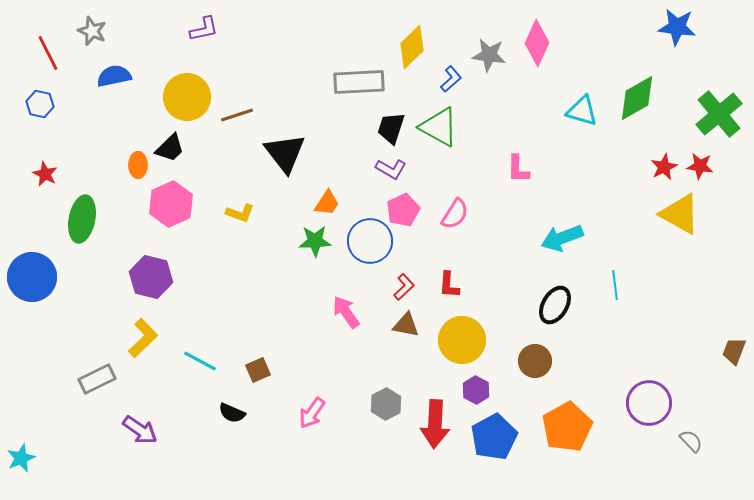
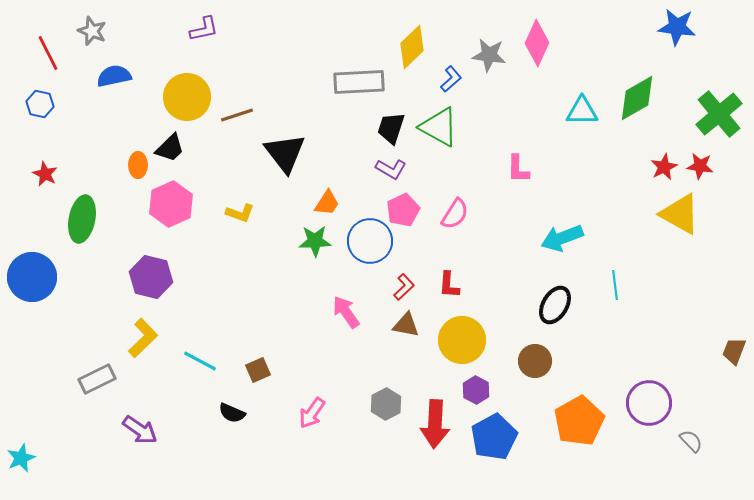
cyan triangle at (582, 111): rotated 16 degrees counterclockwise
orange pentagon at (567, 427): moved 12 px right, 6 px up
